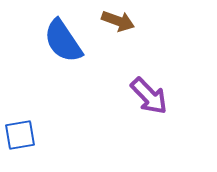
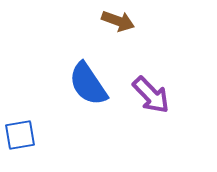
blue semicircle: moved 25 px right, 43 px down
purple arrow: moved 2 px right, 1 px up
